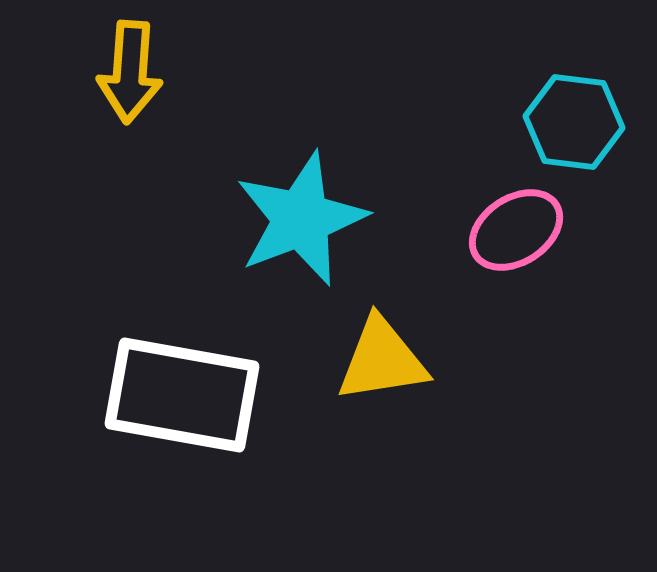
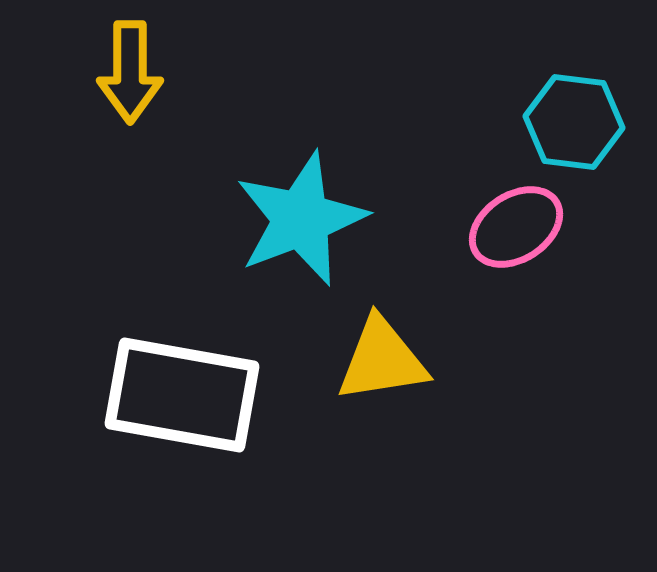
yellow arrow: rotated 4 degrees counterclockwise
pink ellipse: moved 3 px up
